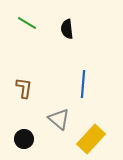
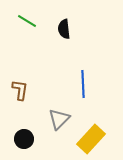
green line: moved 2 px up
black semicircle: moved 3 px left
blue line: rotated 8 degrees counterclockwise
brown L-shape: moved 4 px left, 2 px down
gray triangle: rotated 35 degrees clockwise
